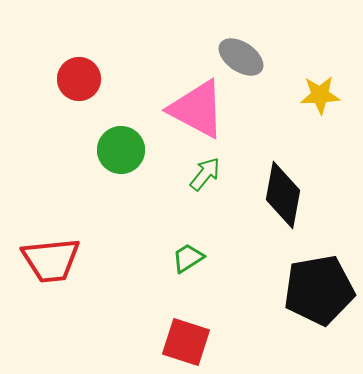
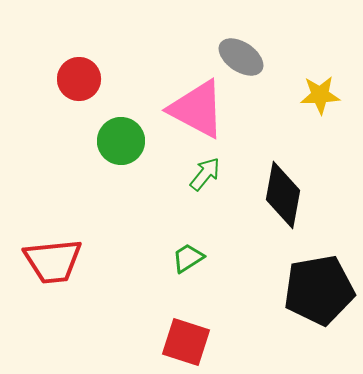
green circle: moved 9 px up
red trapezoid: moved 2 px right, 1 px down
